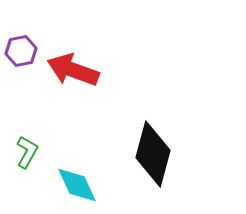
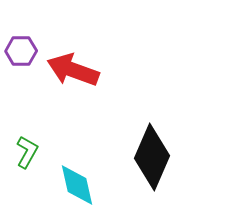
purple hexagon: rotated 12 degrees clockwise
black diamond: moved 1 px left, 3 px down; rotated 8 degrees clockwise
cyan diamond: rotated 12 degrees clockwise
